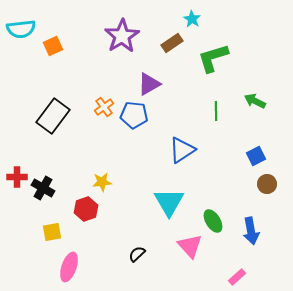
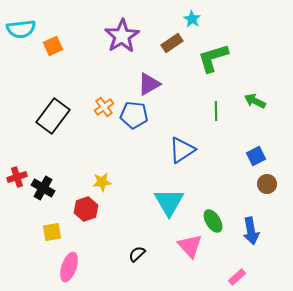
red cross: rotated 18 degrees counterclockwise
